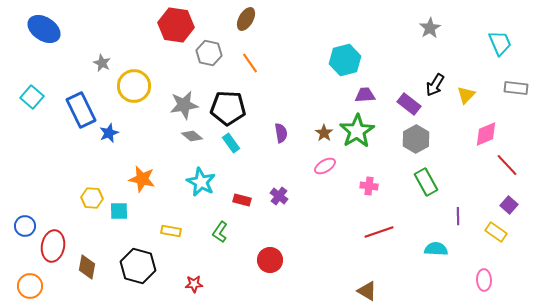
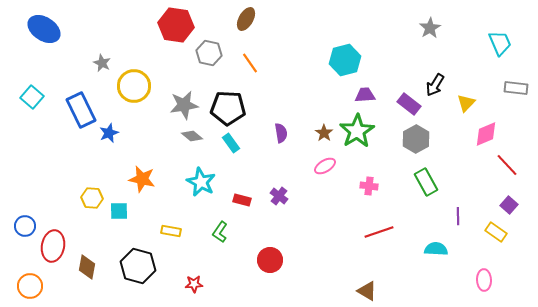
yellow triangle at (466, 95): moved 8 px down
